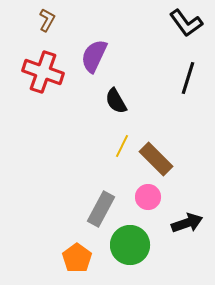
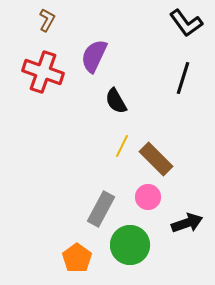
black line: moved 5 px left
